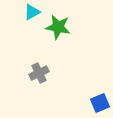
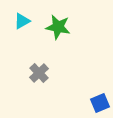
cyan triangle: moved 10 px left, 9 px down
gray cross: rotated 18 degrees counterclockwise
